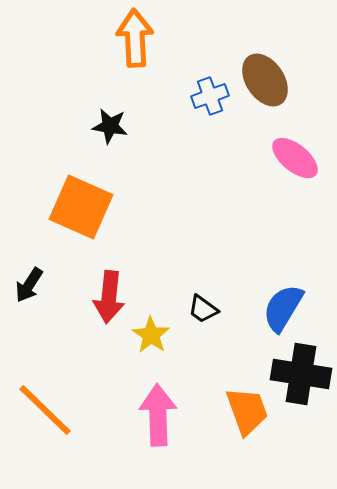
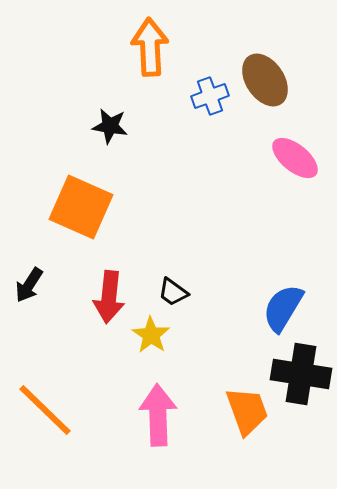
orange arrow: moved 15 px right, 9 px down
black trapezoid: moved 30 px left, 17 px up
